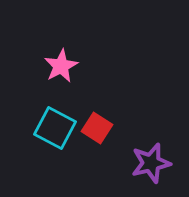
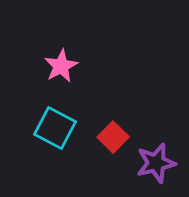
red square: moved 16 px right, 9 px down; rotated 12 degrees clockwise
purple star: moved 5 px right
